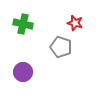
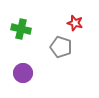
green cross: moved 2 px left, 5 px down
purple circle: moved 1 px down
